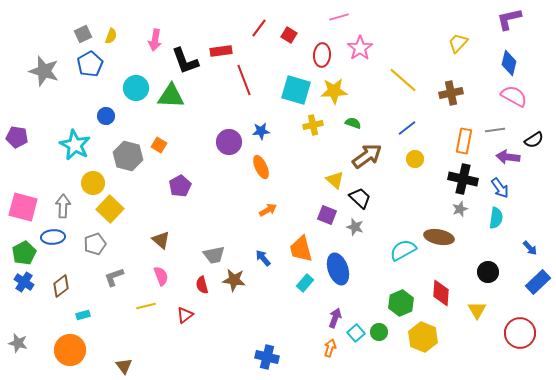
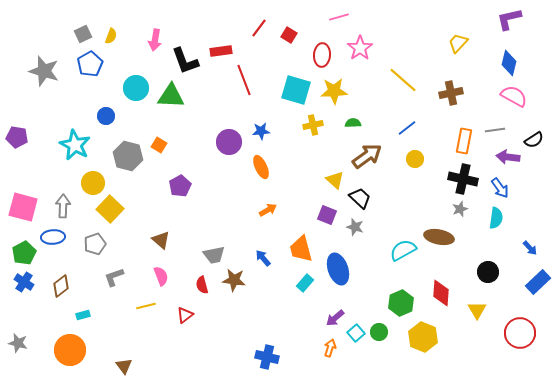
green semicircle at (353, 123): rotated 21 degrees counterclockwise
purple arrow at (335, 318): rotated 150 degrees counterclockwise
